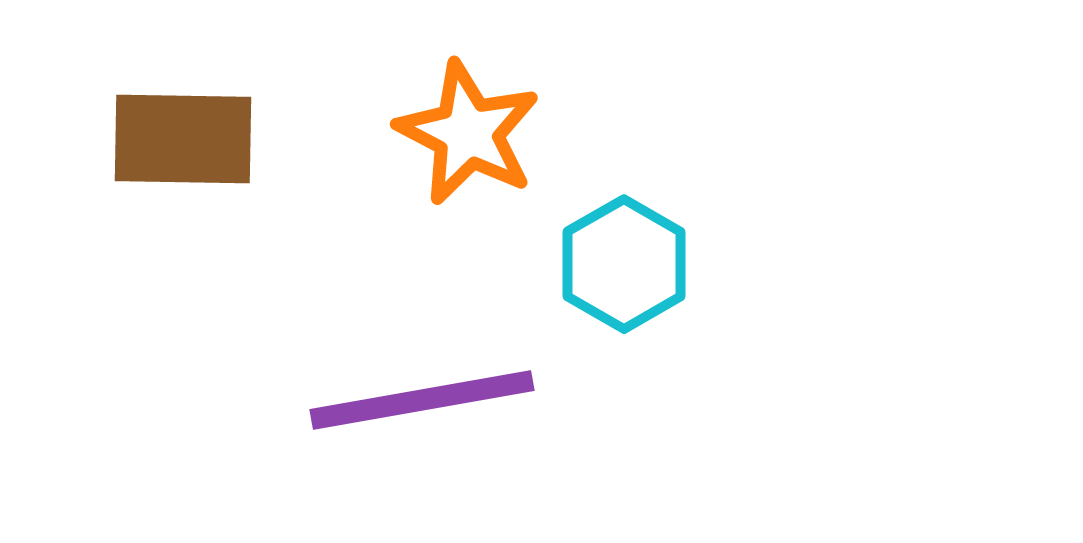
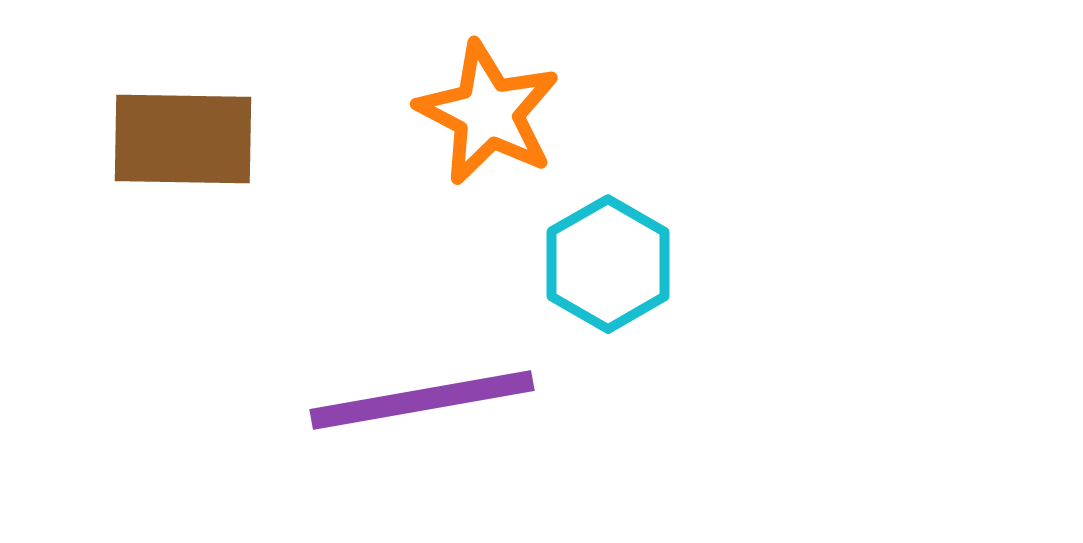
orange star: moved 20 px right, 20 px up
cyan hexagon: moved 16 px left
